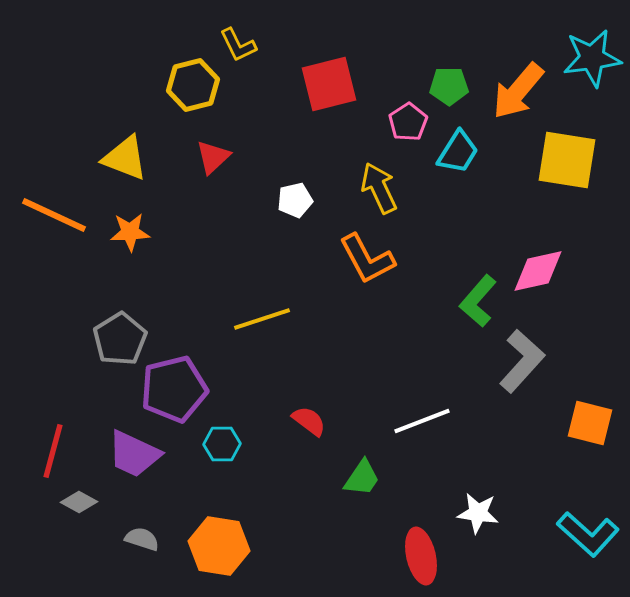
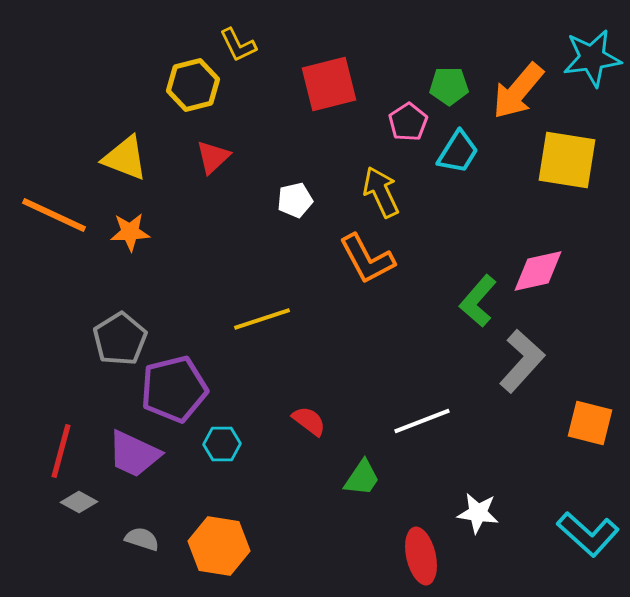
yellow arrow: moved 2 px right, 4 px down
red line: moved 8 px right
